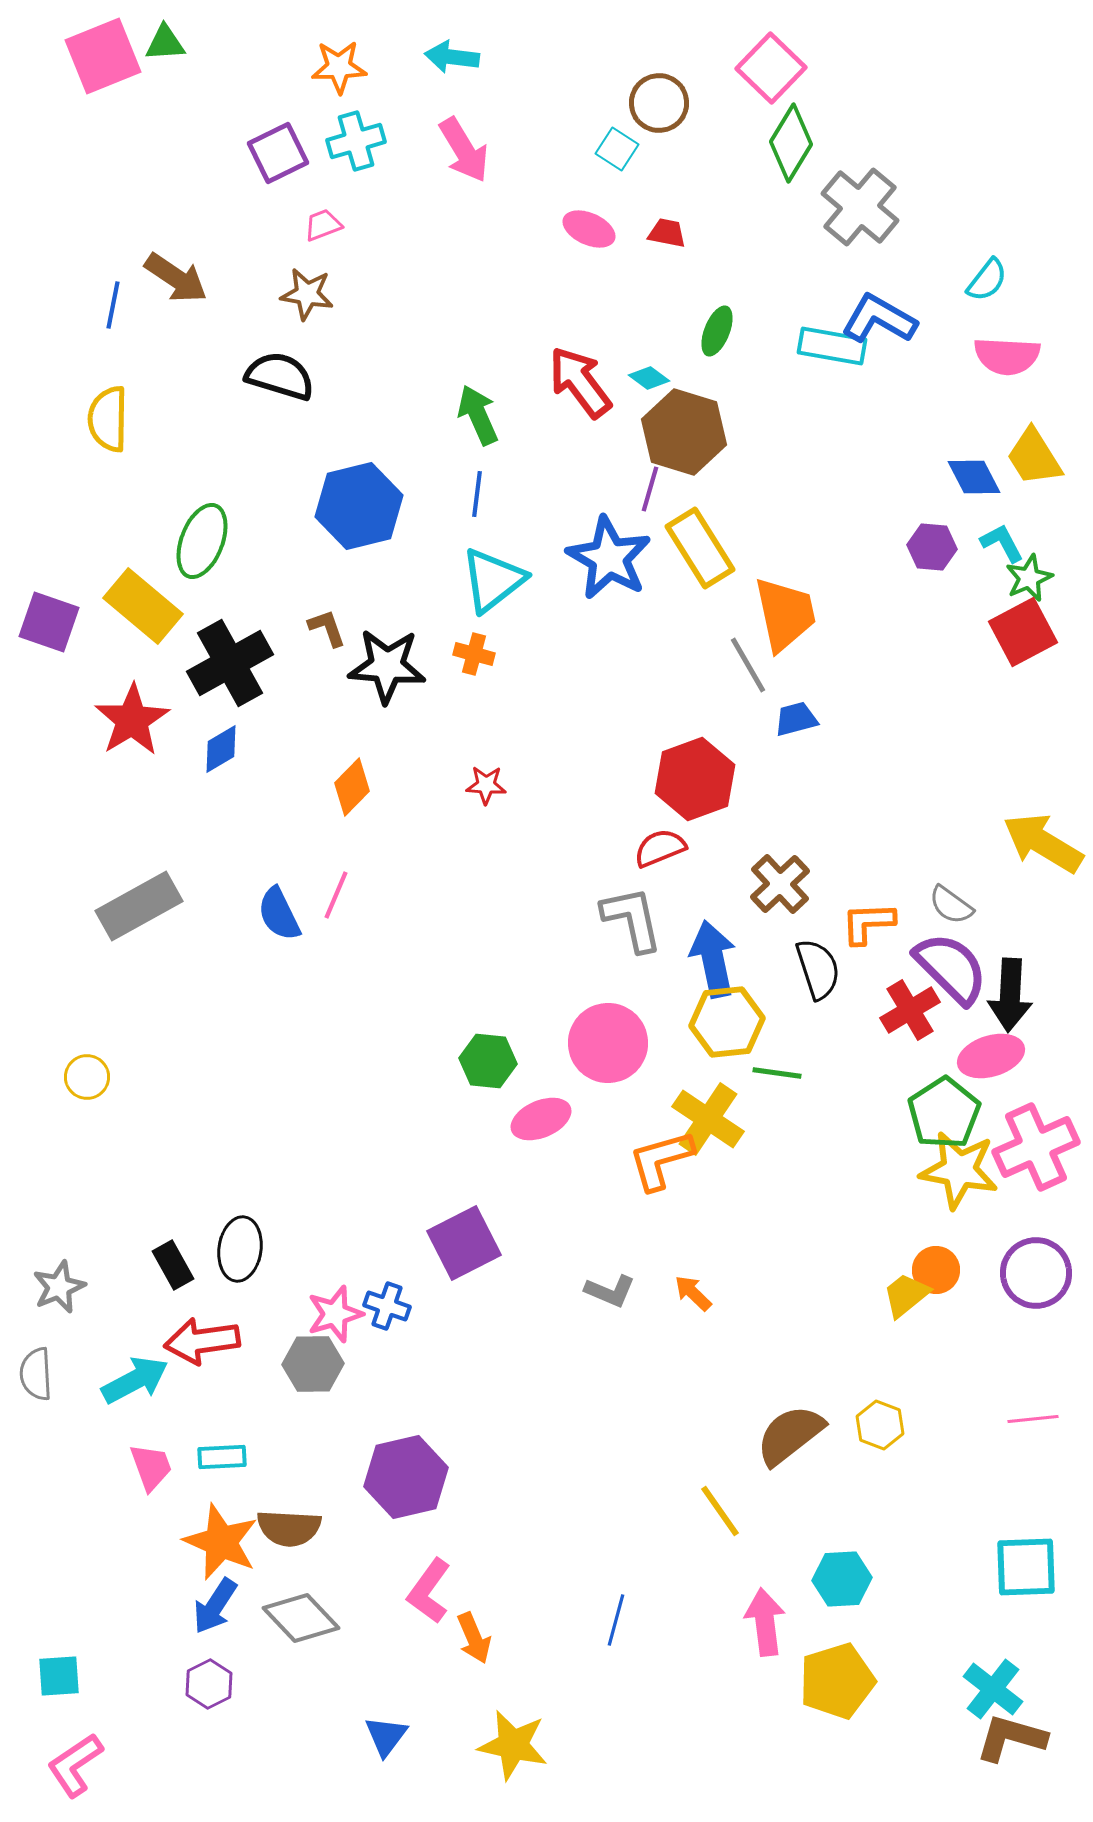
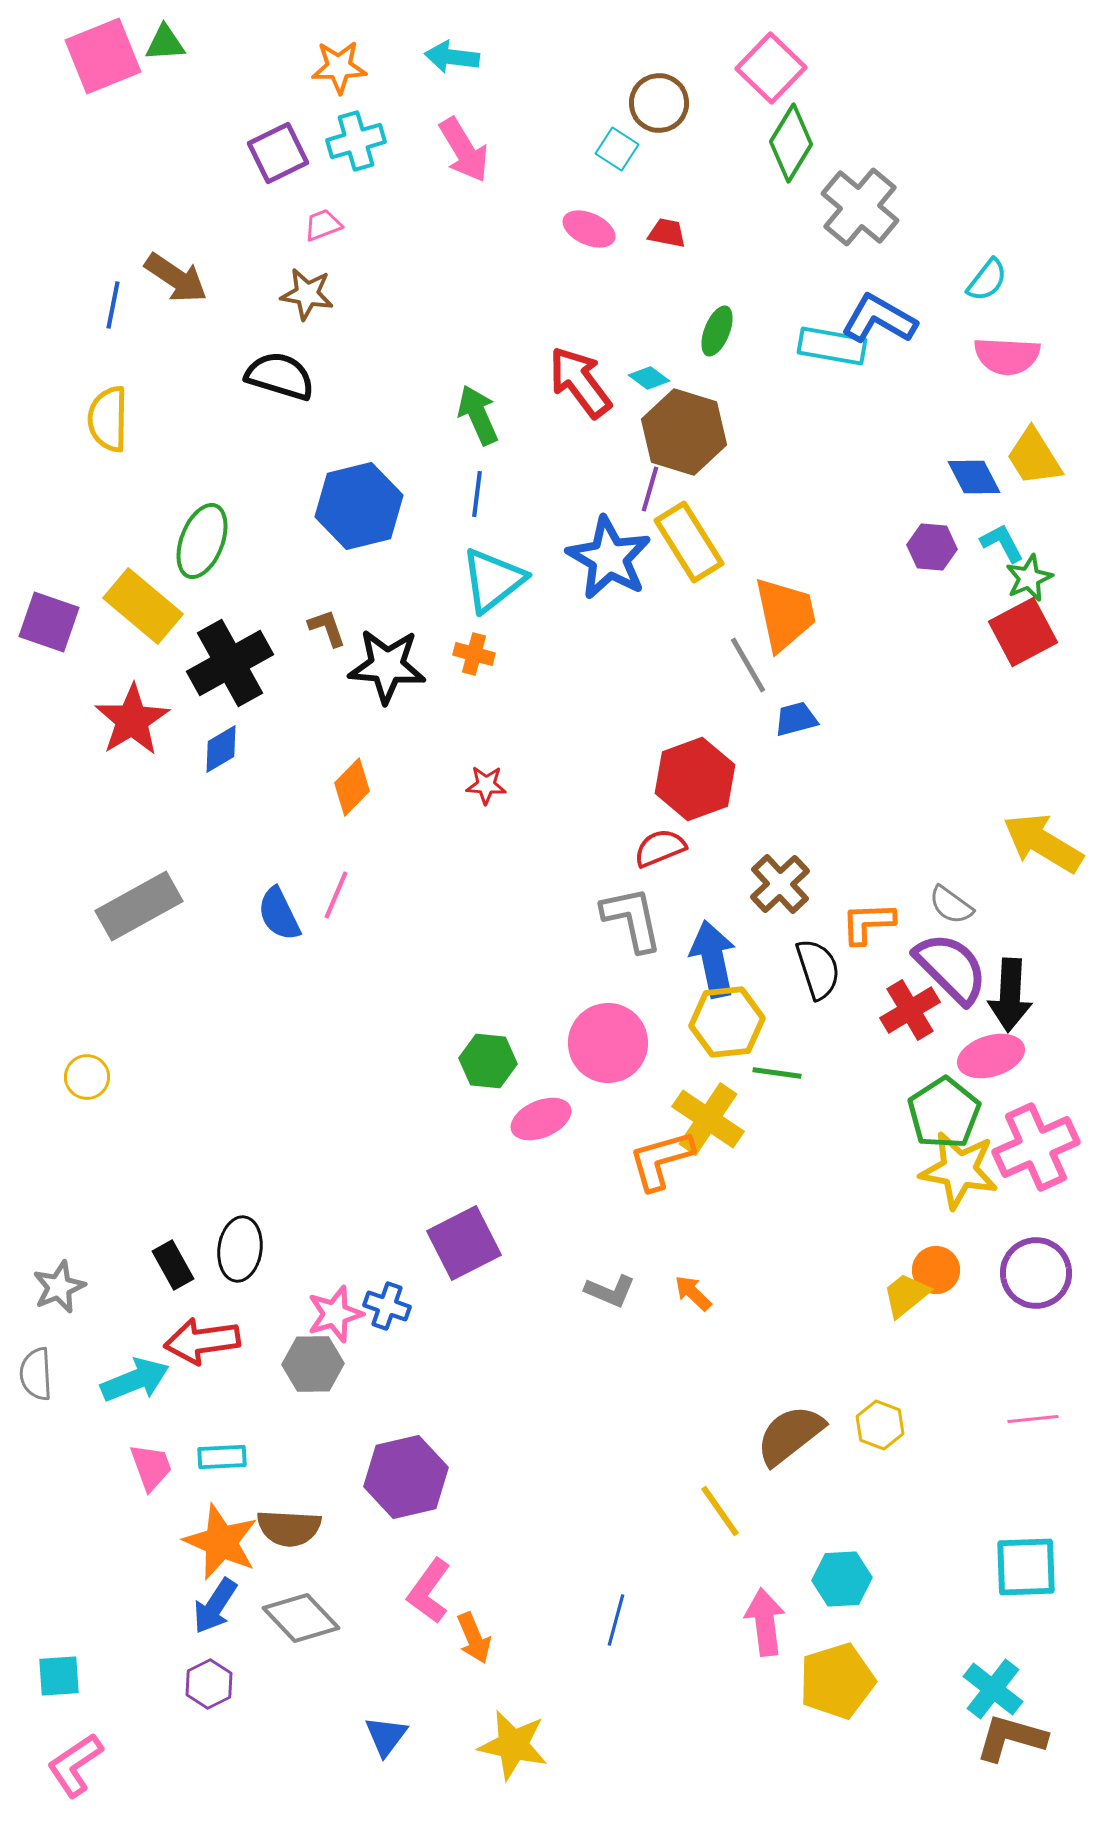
yellow rectangle at (700, 548): moved 11 px left, 6 px up
cyan arrow at (135, 1380): rotated 6 degrees clockwise
